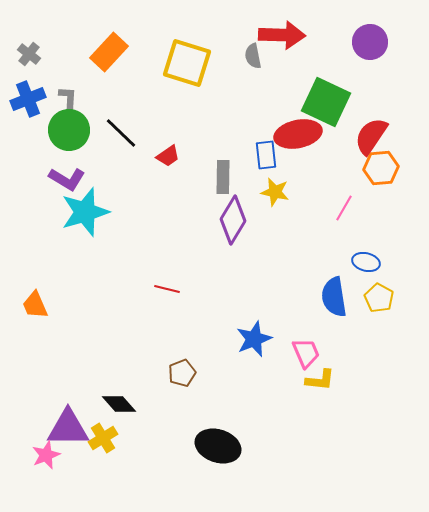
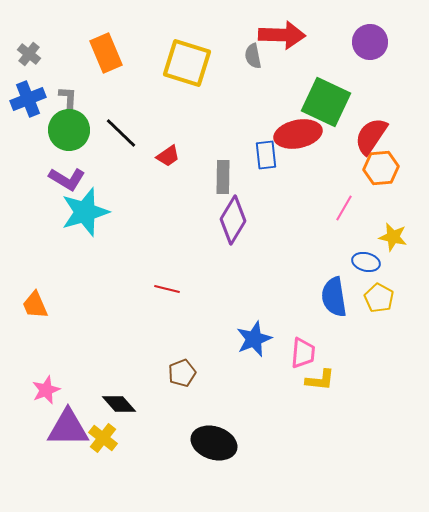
orange rectangle: moved 3 px left, 1 px down; rotated 66 degrees counterclockwise
yellow star: moved 118 px right, 45 px down
pink trapezoid: moved 3 px left; rotated 28 degrees clockwise
yellow cross: rotated 20 degrees counterclockwise
black ellipse: moved 4 px left, 3 px up
pink star: moved 65 px up
